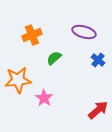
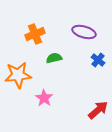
orange cross: moved 3 px right, 1 px up
green semicircle: rotated 28 degrees clockwise
orange star: moved 5 px up
